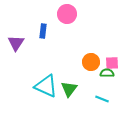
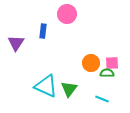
orange circle: moved 1 px down
